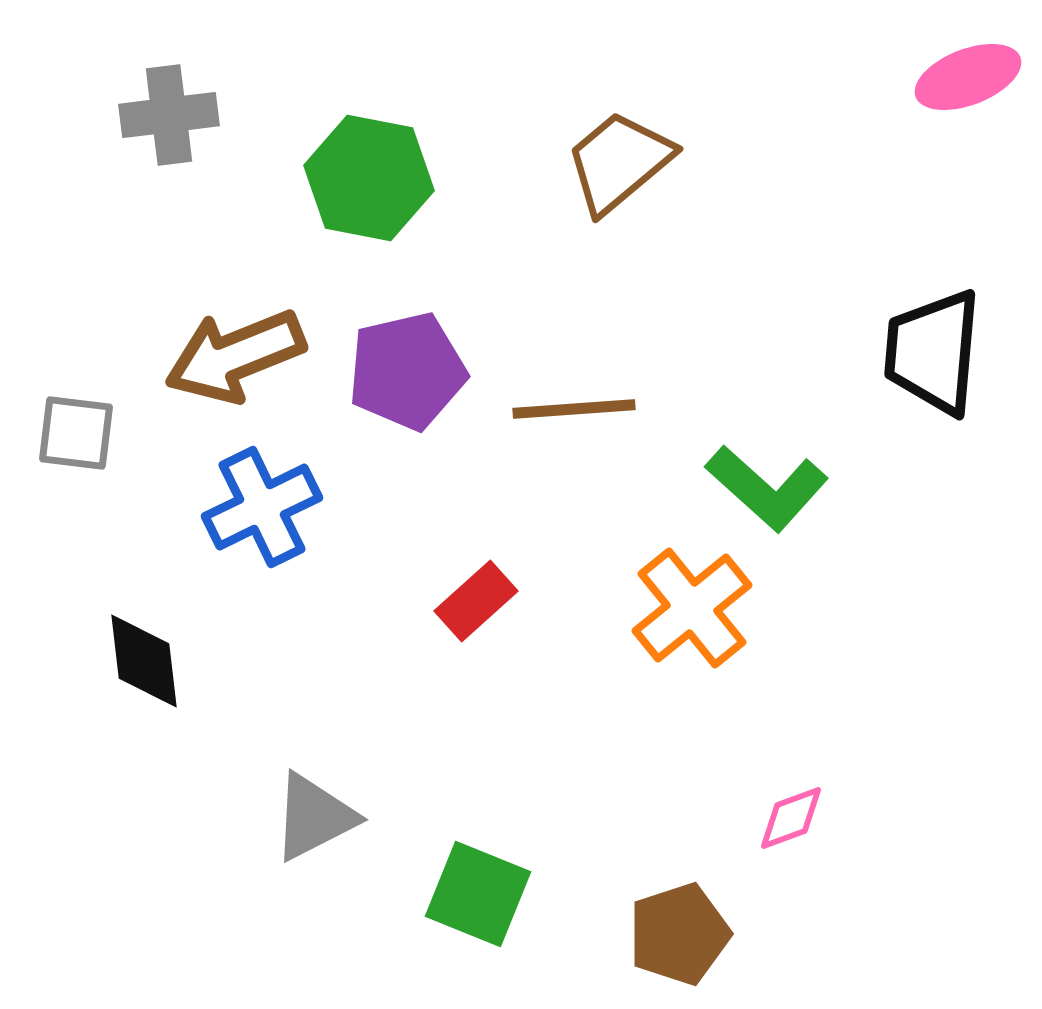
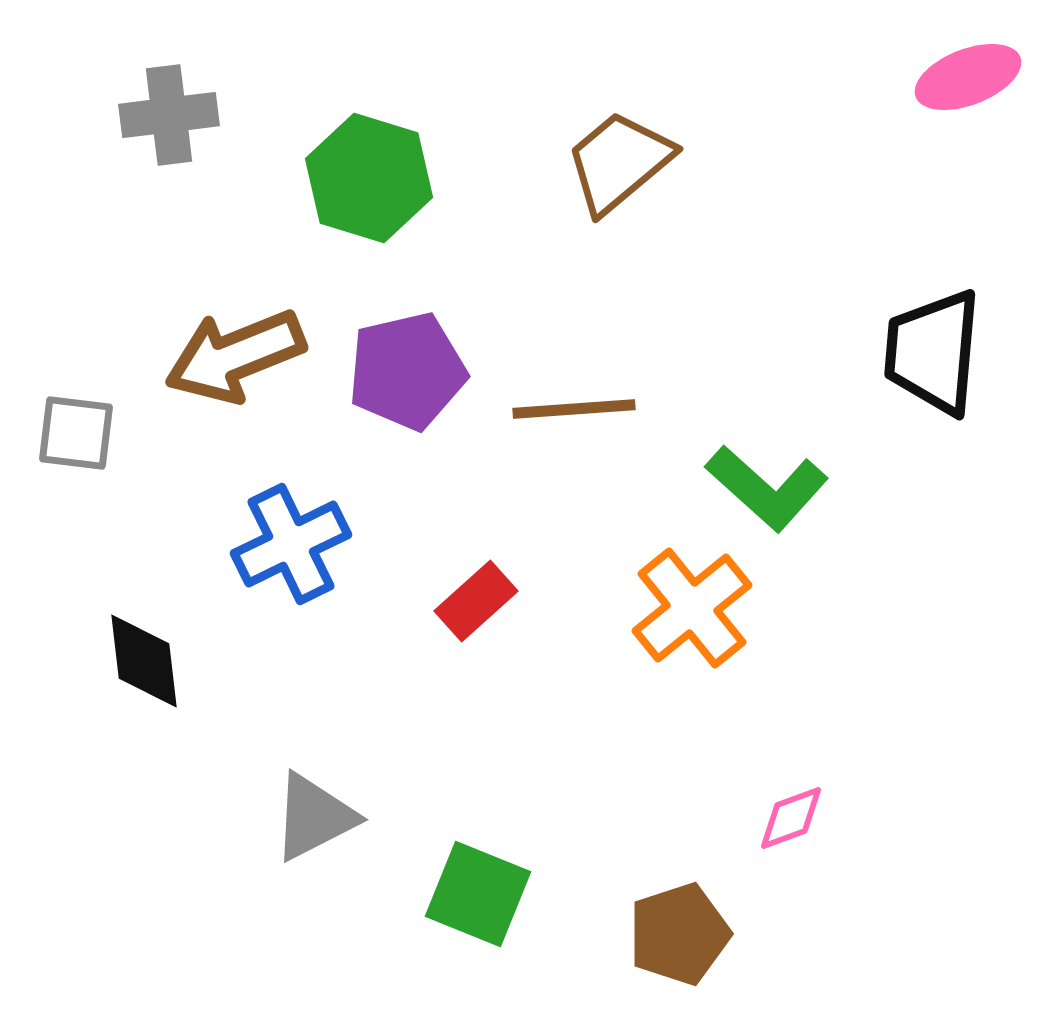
green hexagon: rotated 6 degrees clockwise
blue cross: moved 29 px right, 37 px down
